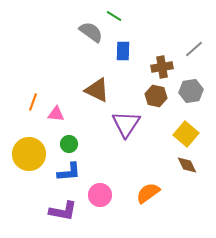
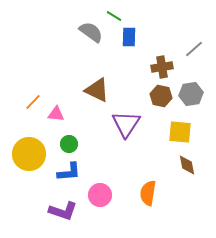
blue rectangle: moved 6 px right, 14 px up
gray hexagon: moved 3 px down
brown hexagon: moved 5 px right
orange line: rotated 24 degrees clockwise
yellow square: moved 6 px left, 2 px up; rotated 35 degrees counterclockwise
brown diamond: rotated 15 degrees clockwise
orange semicircle: rotated 45 degrees counterclockwise
purple L-shape: rotated 8 degrees clockwise
